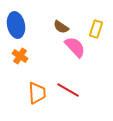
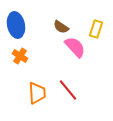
red line: rotated 20 degrees clockwise
